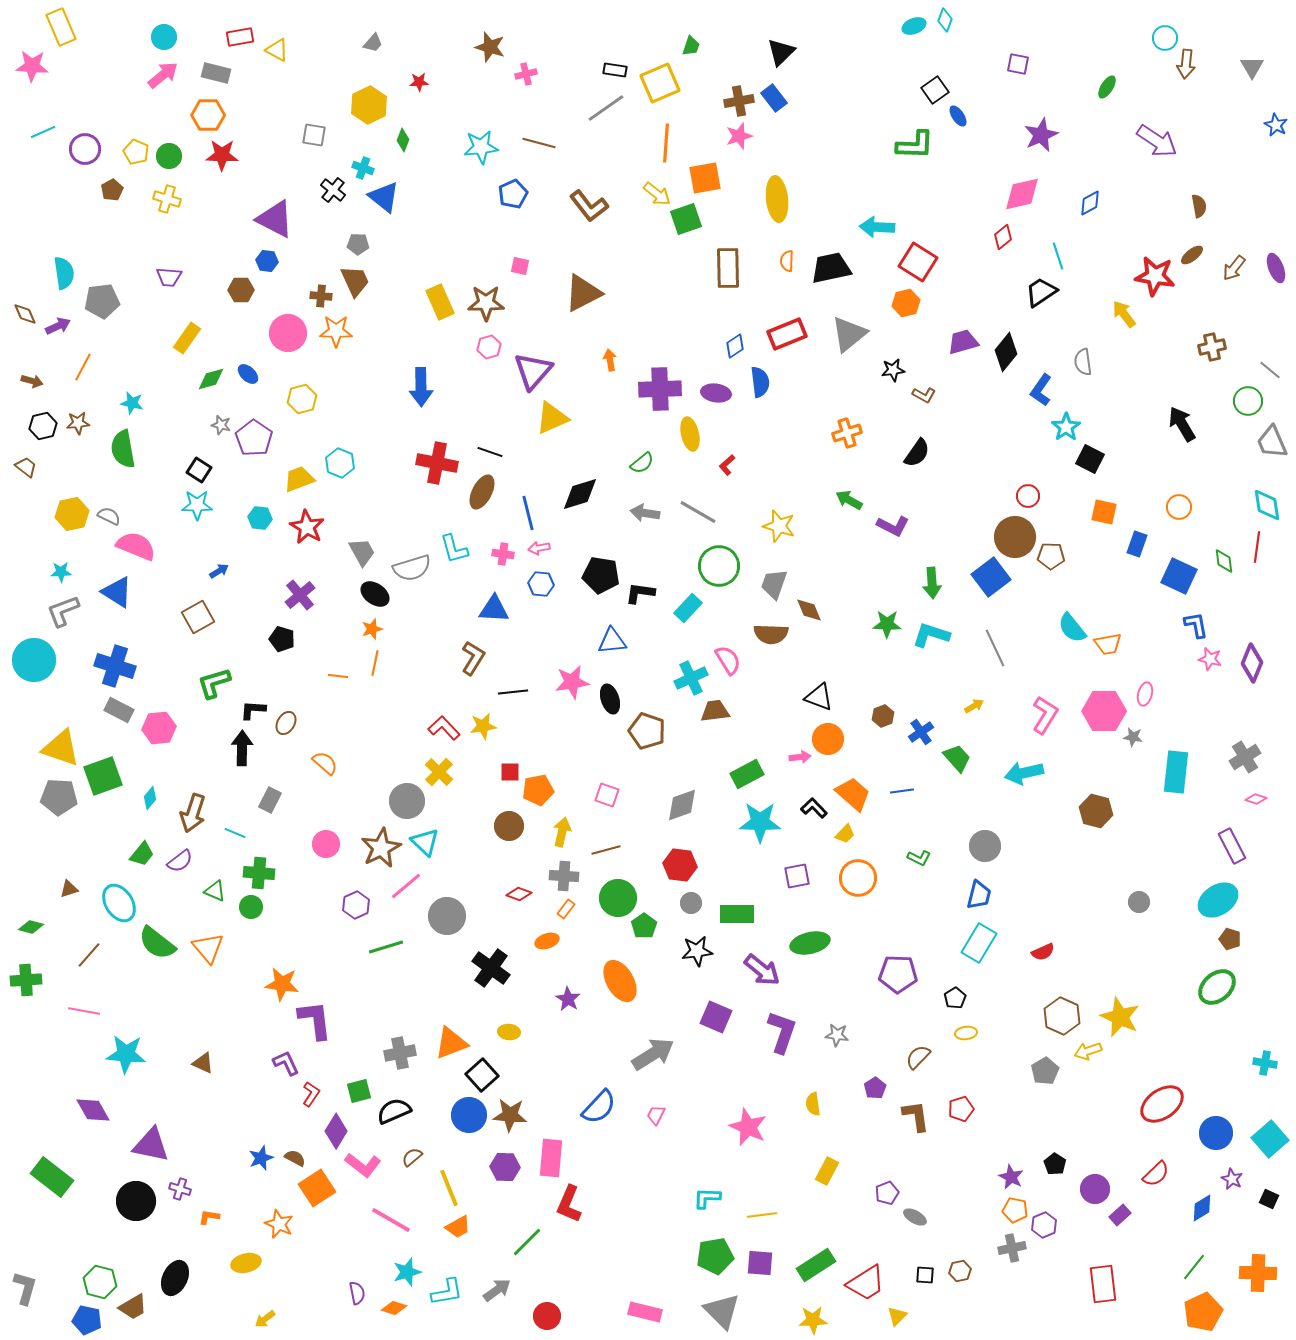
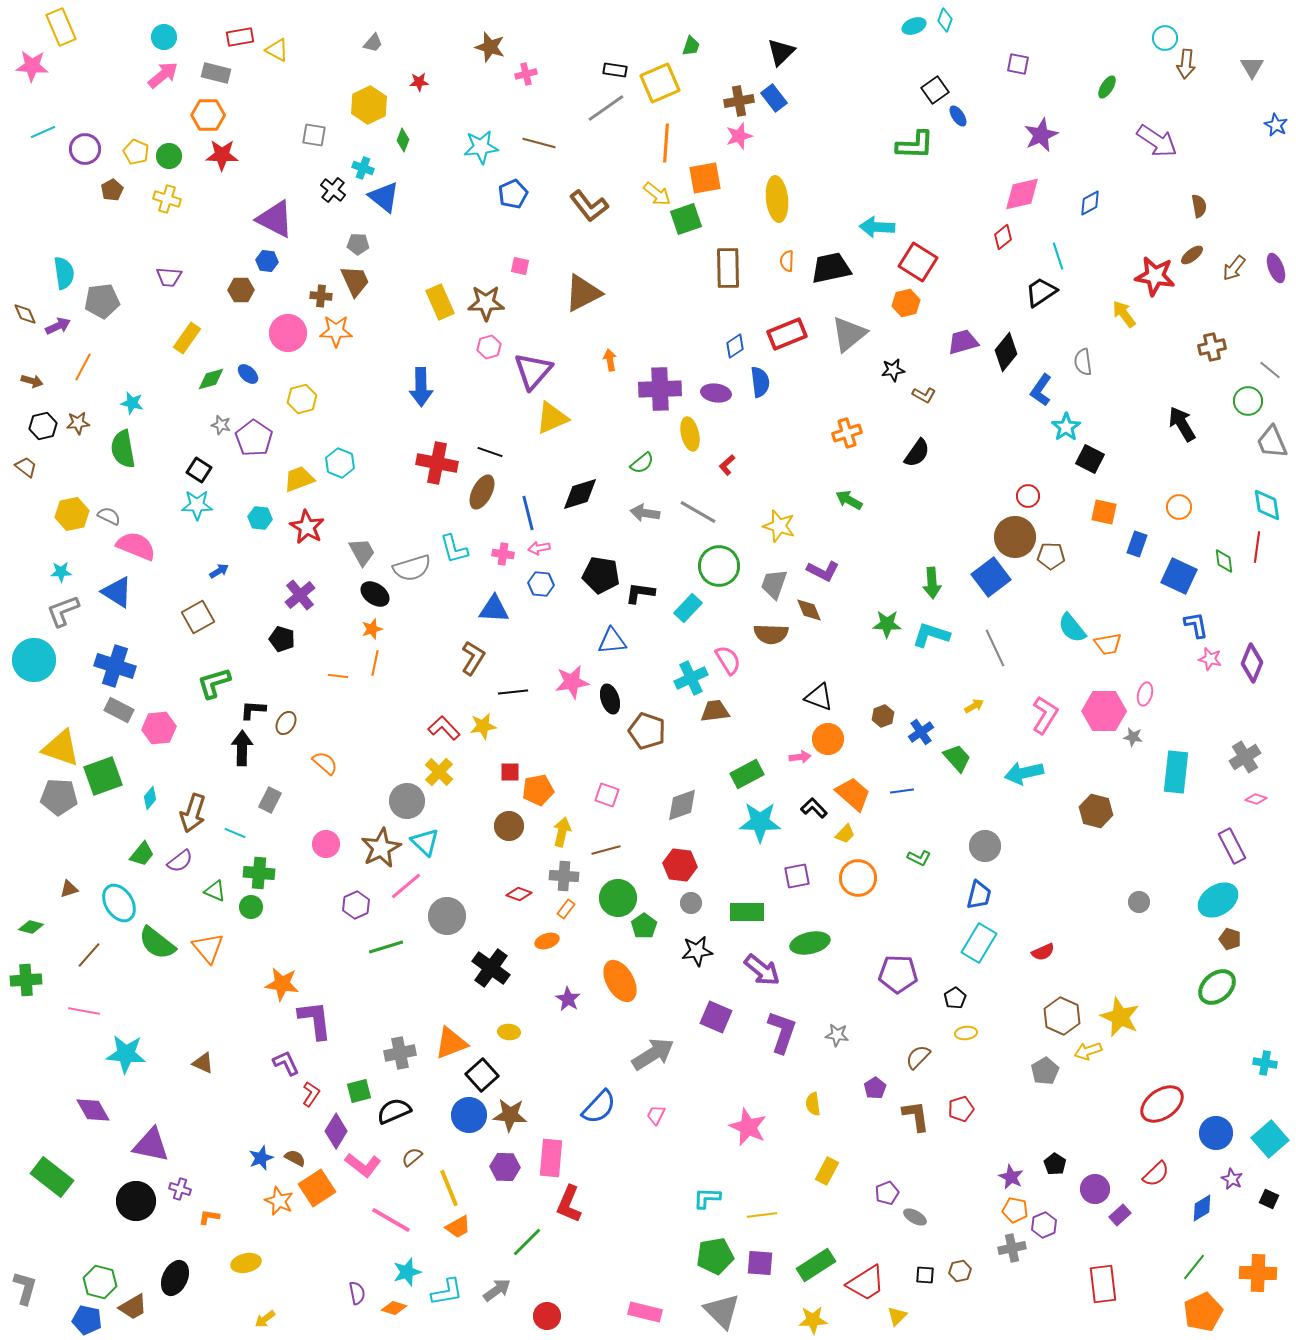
purple L-shape at (893, 526): moved 70 px left, 45 px down
green rectangle at (737, 914): moved 10 px right, 2 px up
orange star at (279, 1224): moved 23 px up
